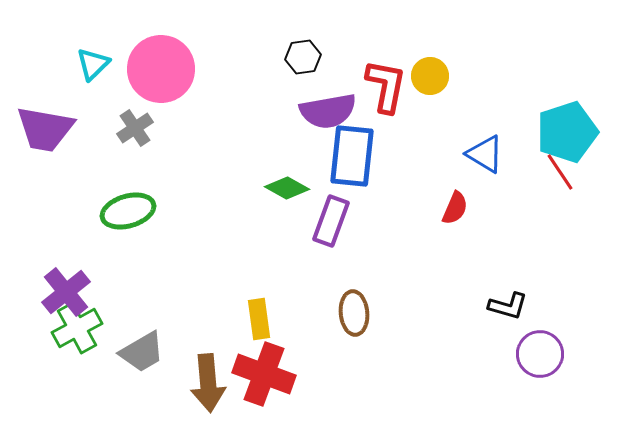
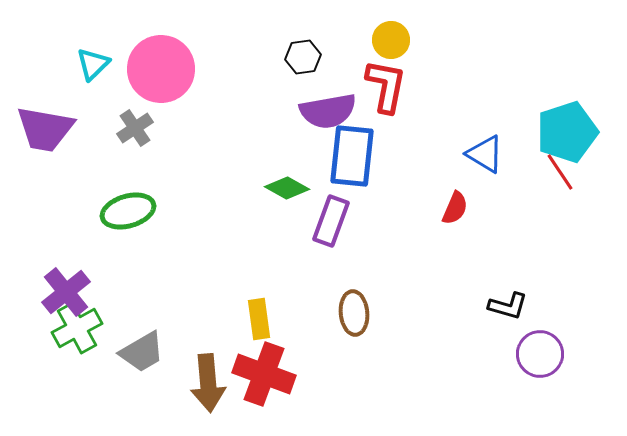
yellow circle: moved 39 px left, 36 px up
